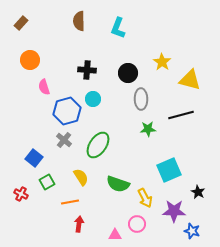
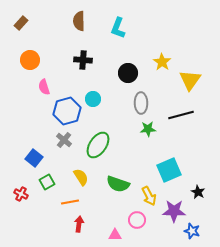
black cross: moved 4 px left, 10 px up
yellow triangle: rotated 50 degrees clockwise
gray ellipse: moved 4 px down
yellow arrow: moved 4 px right, 2 px up
pink circle: moved 4 px up
